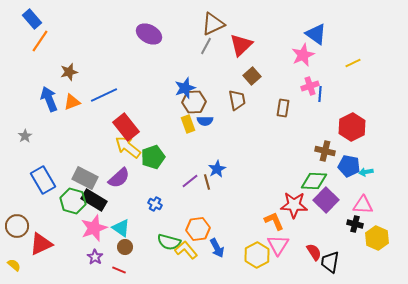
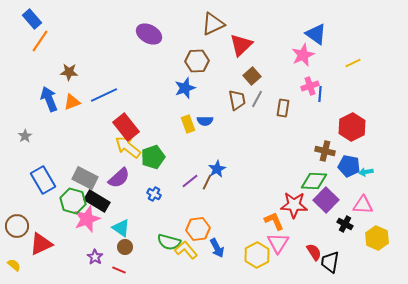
gray line at (206, 46): moved 51 px right, 53 px down
brown star at (69, 72): rotated 18 degrees clockwise
brown hexagon at (194, 102): moved 3 px right, 41 px up
brown line at (207, 182): rotated 42 degrees clockwise
black rectangle at (94, 200): moved 3 px right, 1 px down
blue cross at (155, 204): moved 1 px left, 10 px up
black cross at (355, 224): moved 10 px left; rotated 14 degrees clockwise
pink star at (94, 228): moved 7 px left, 9 px up
pink triangle at (278, 245): moved 2 px up
